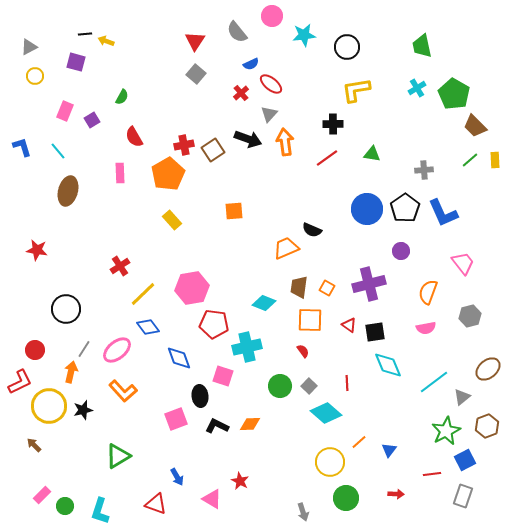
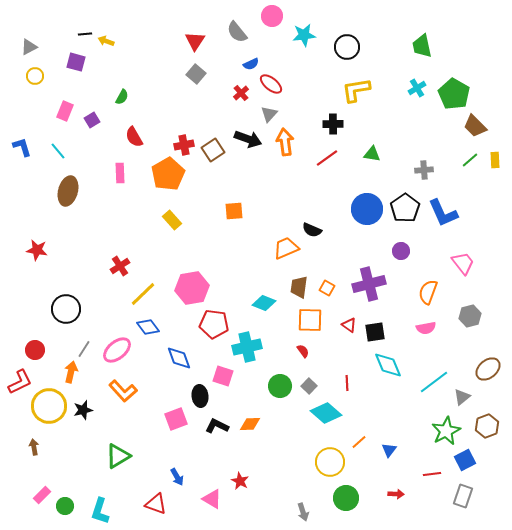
brown arrow at (34, 445): moved 2 px down; rotated 35 degrees clockwise
